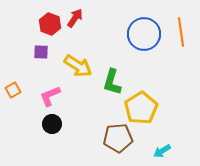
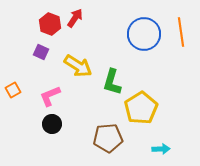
purple square: rotated 21 degrees clockwise
brown pentagon: moved 10 px left
cyan arrow: moved 1 px left, 2 px up; rotated 150 degrees counterclockwise
